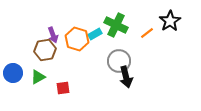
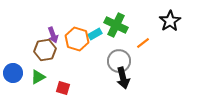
orange line: moved 4 px left, 10 px down
black arrow: moved 3 px left, 1 px down
red square: rotated 24 degrees clockwise
